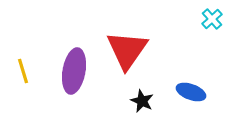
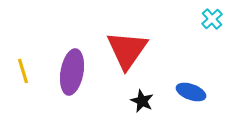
purple ellipse: moved 2 px left, 1 px down
